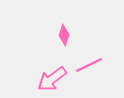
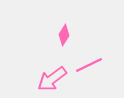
pink diamond: rotated 15 degrees clockwise
